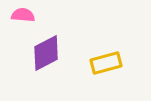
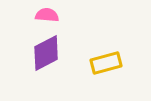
pink semicircle: moved 24 px right
